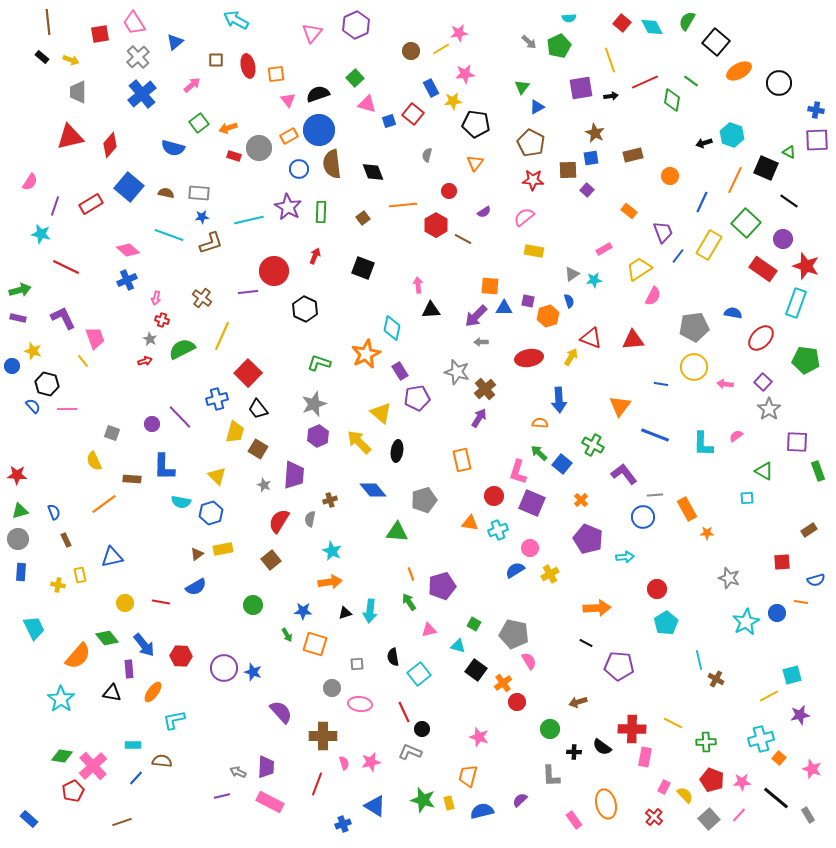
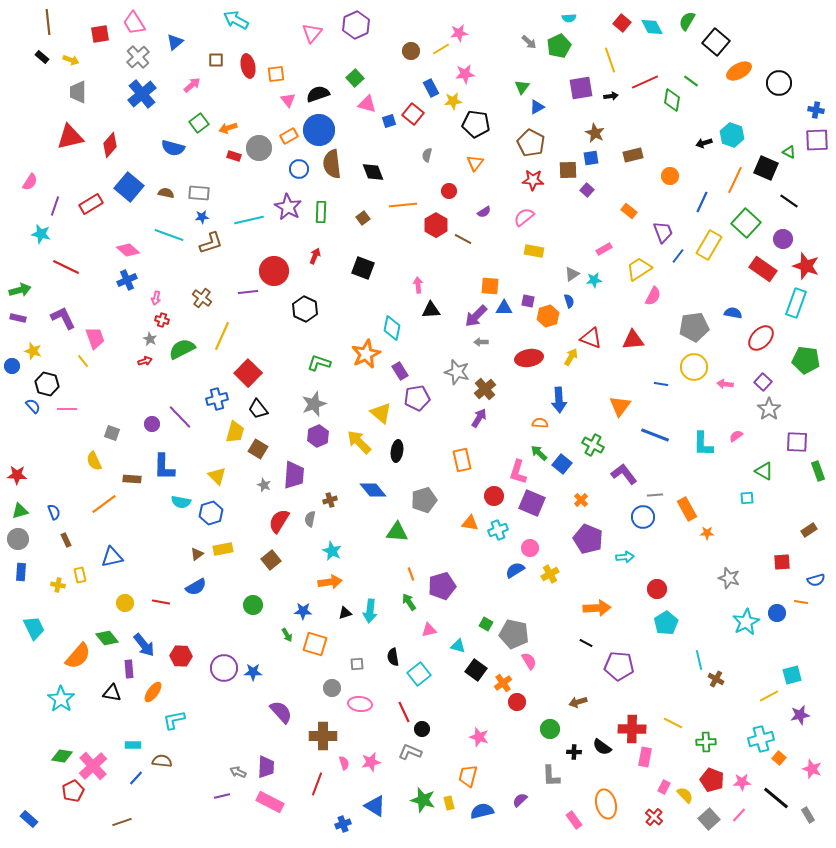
green square at (474, 624): moved 12 px right
blue star at (253, 672): rotated 18 degrees counterclockwise
